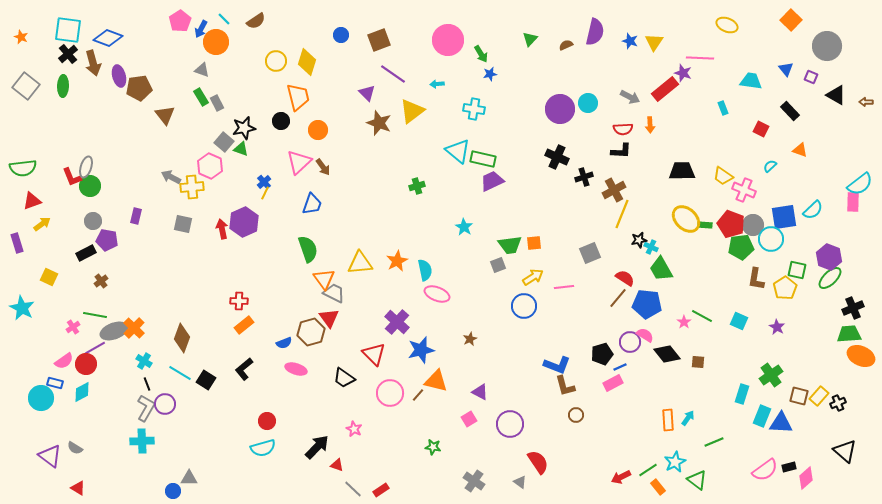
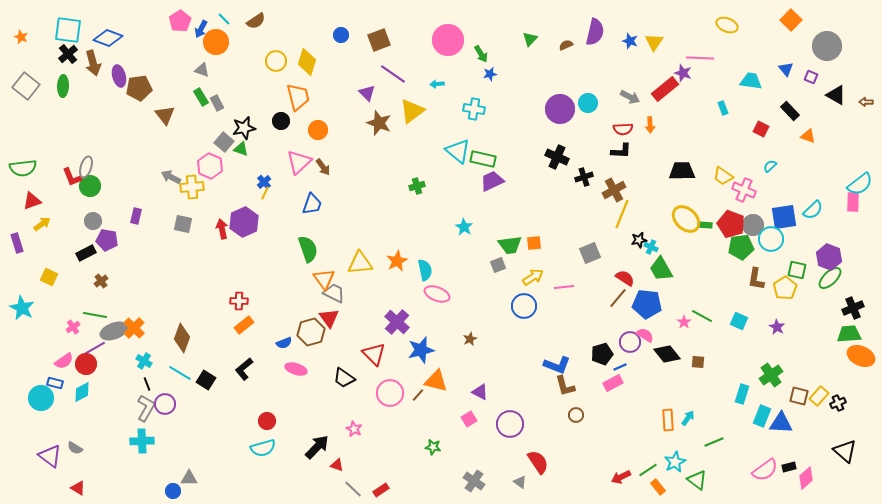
orange triangle at (800, 150): moved 8 px right, 14 px up
